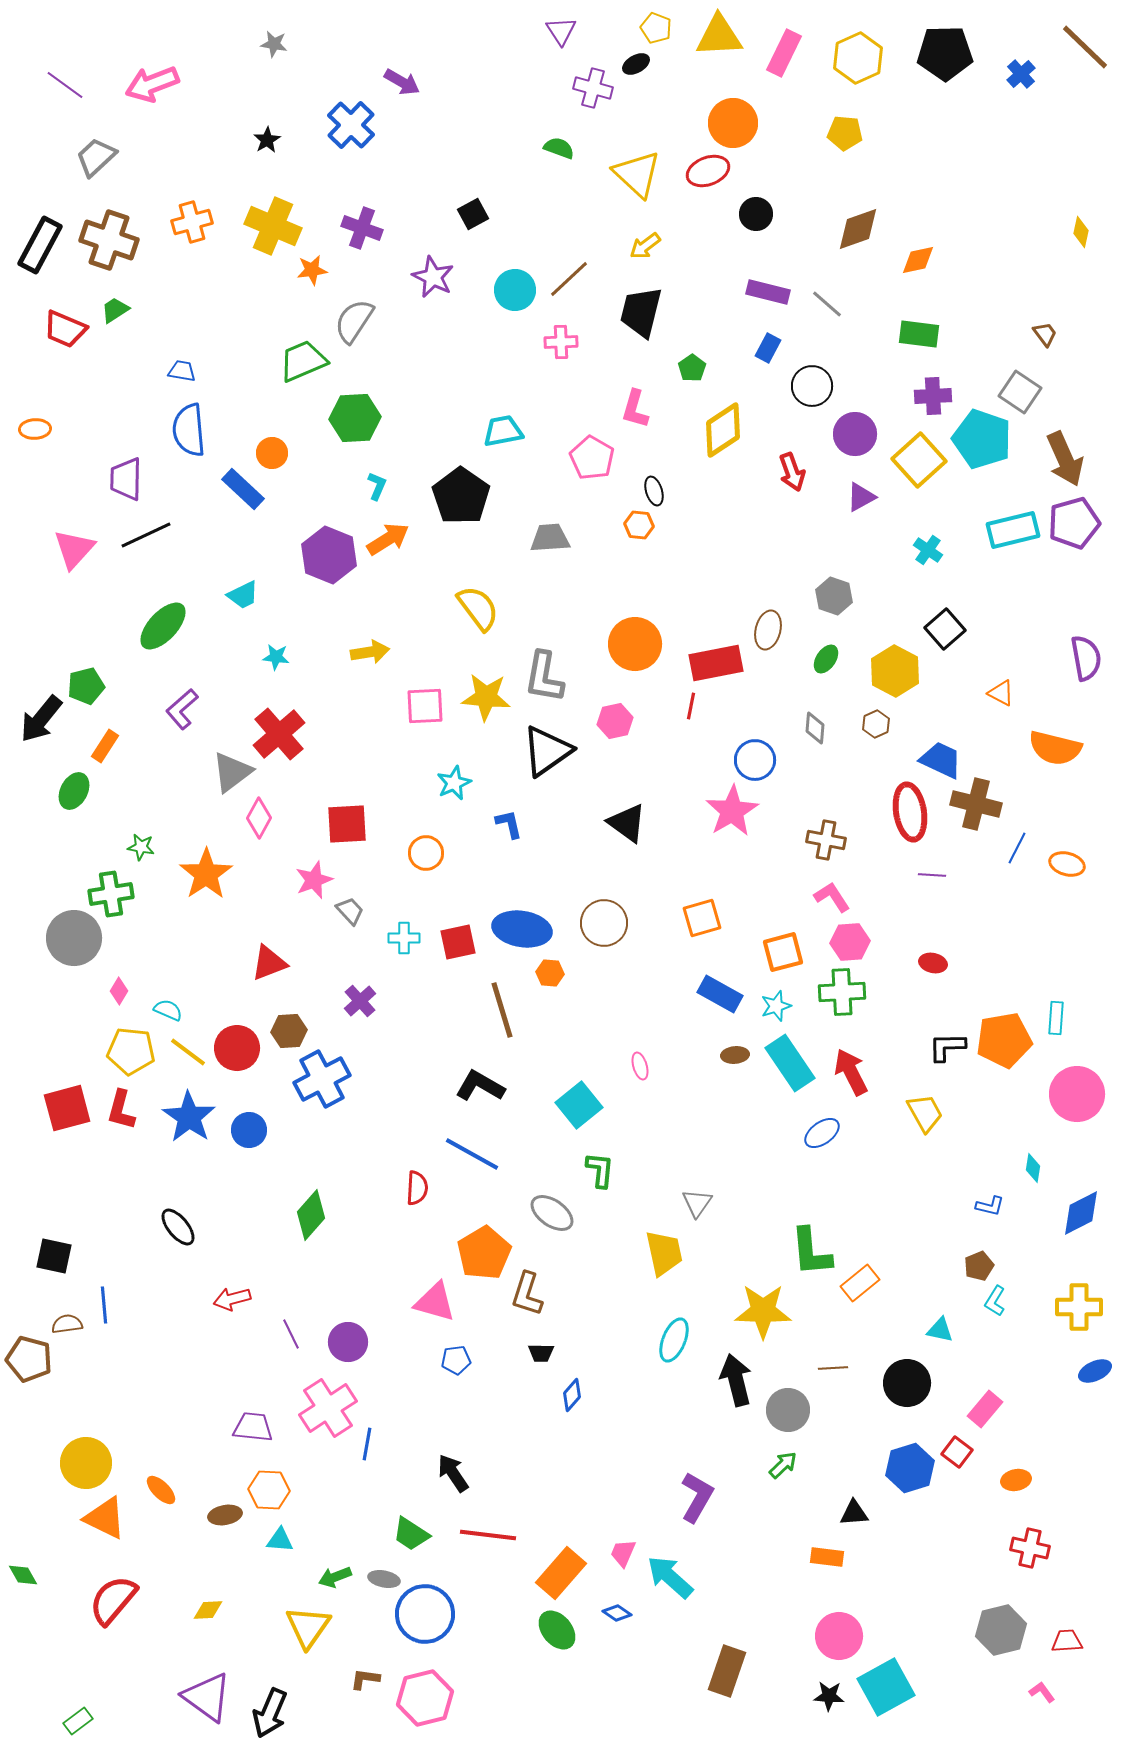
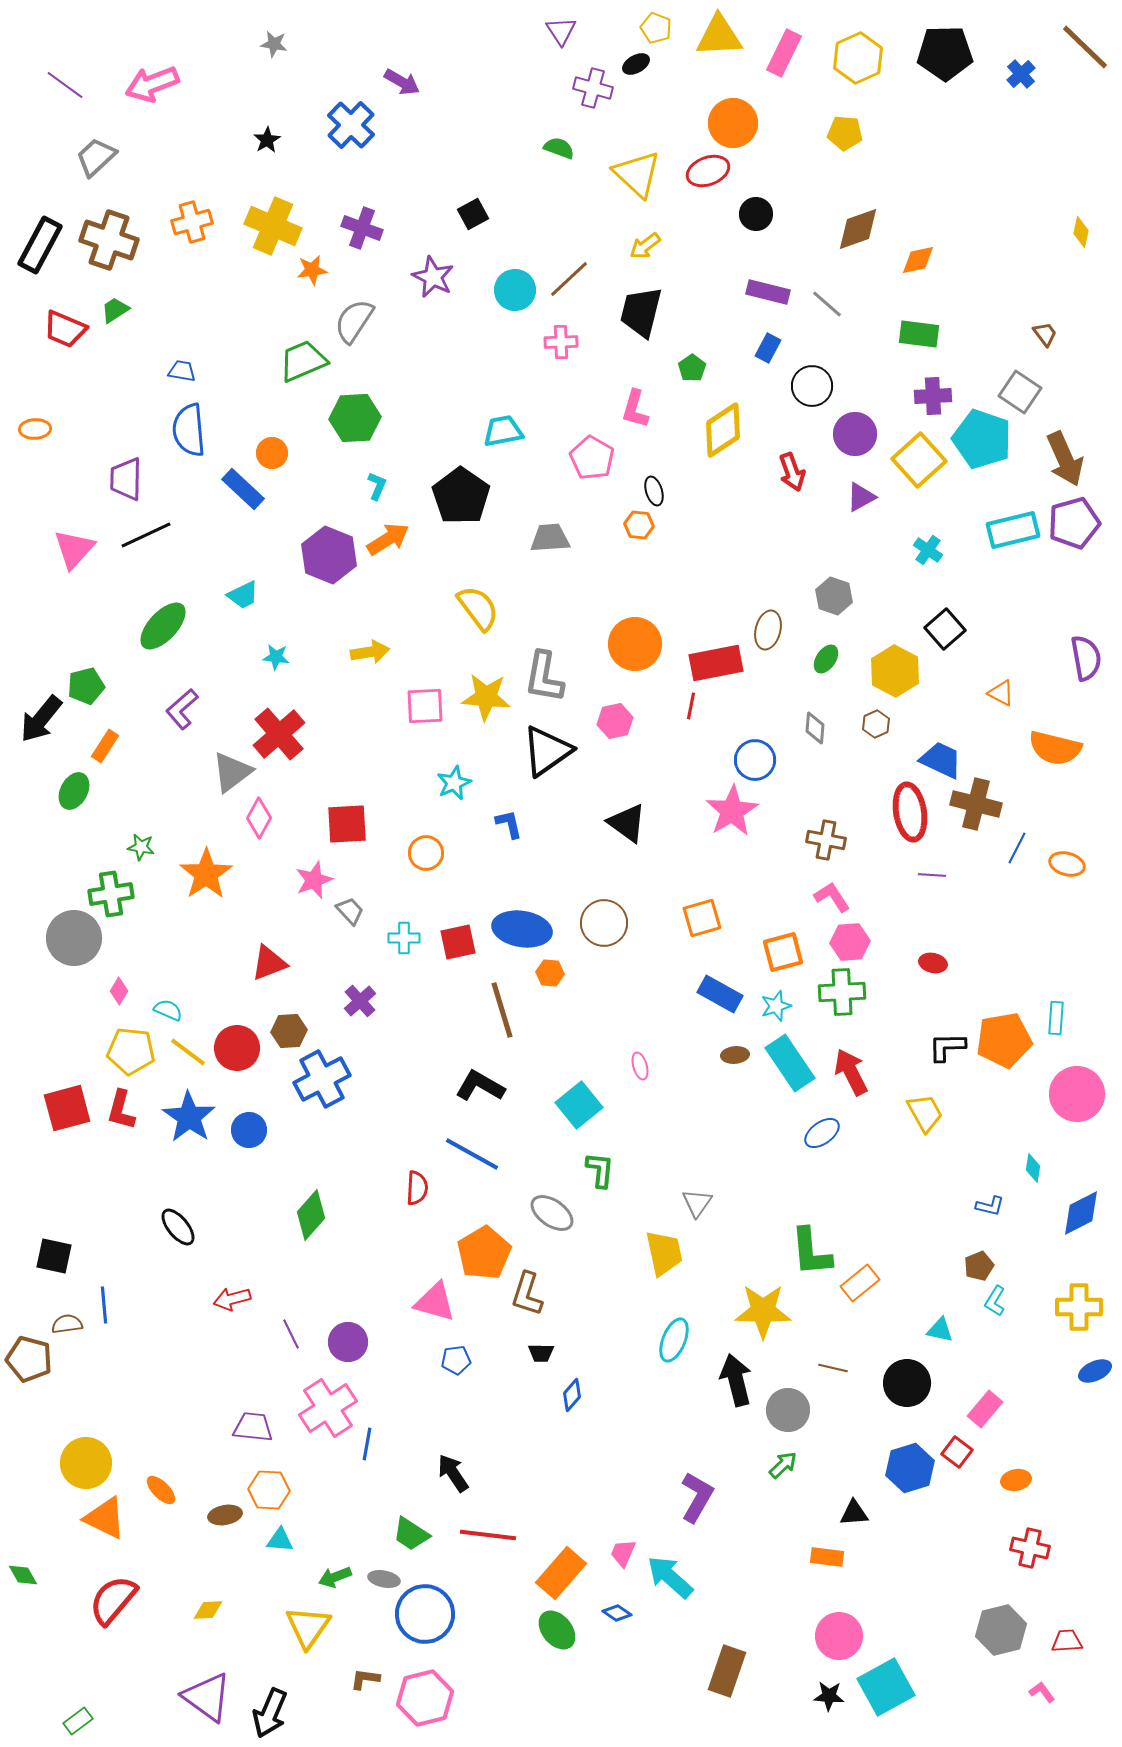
brown line at (833, 1368): rotated 16 degrees clockwise
